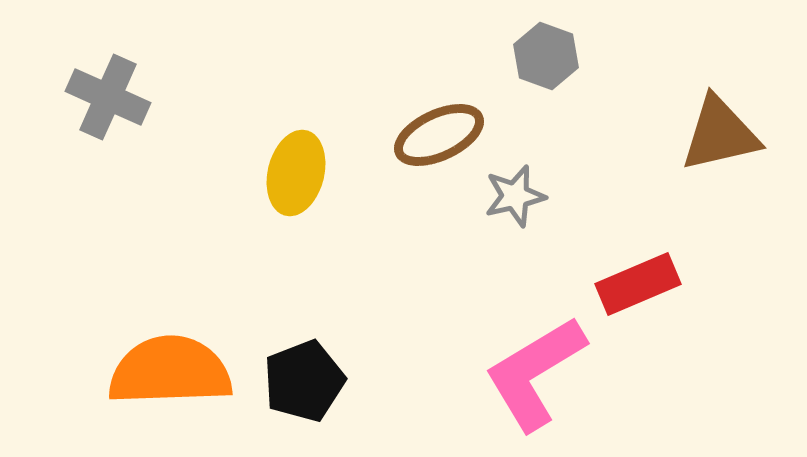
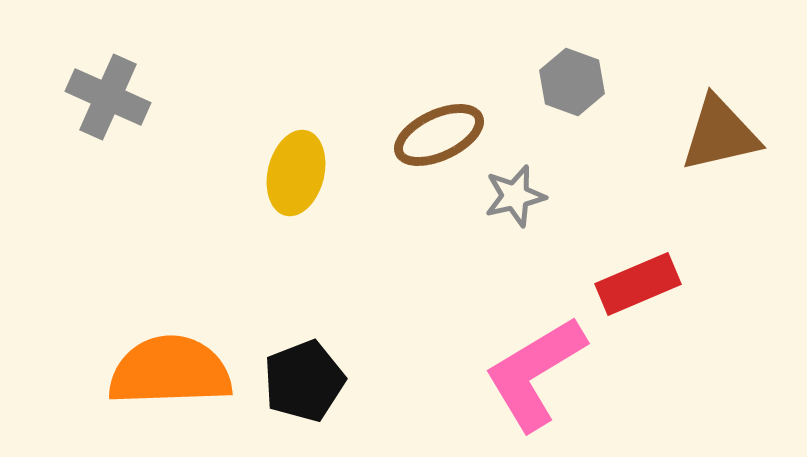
gray hexagon: moved 26 px right, 26 px down
